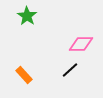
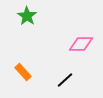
black line: moved 5 px left, 10 px down
orange rectangle: moved 1 px left, 3 px up
